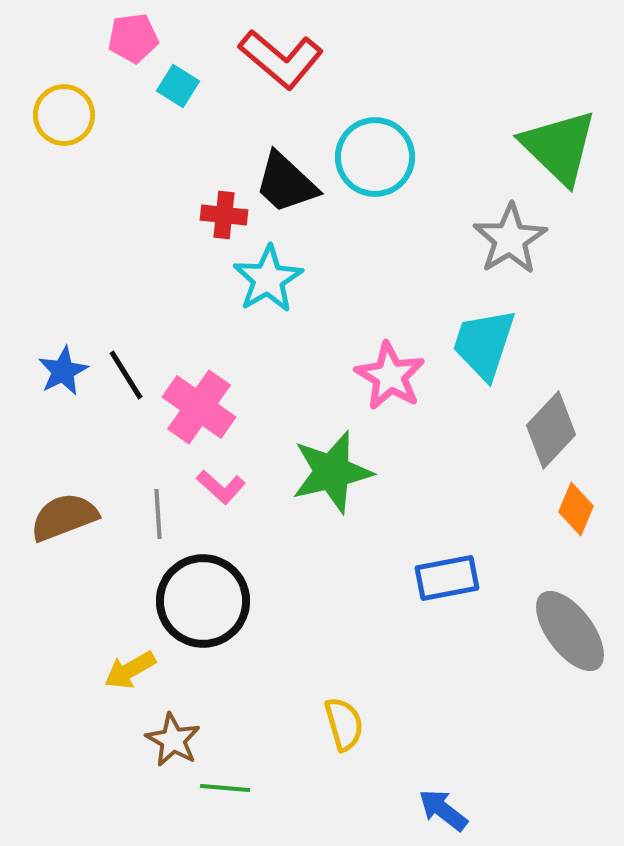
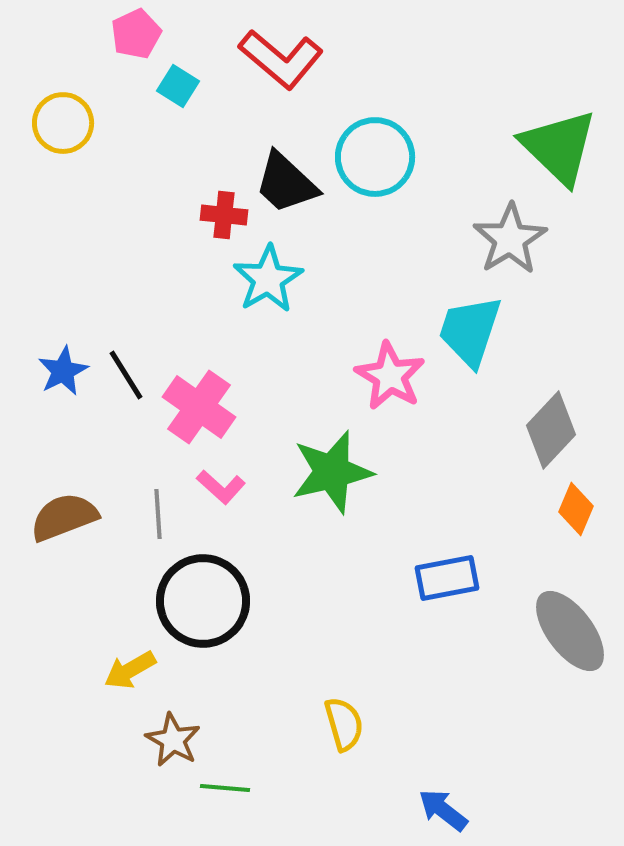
pink pentagon: moved 3 px right, 4 px up; rotated 18 degrees counterclockwise
yellow circle: moved 1 px left, 8 px down
cyan trapezoid: moved 14 px left, 13 px up
